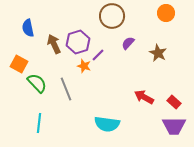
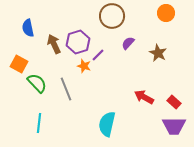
cyan semicircle: rotated 95 degrees clockwise
